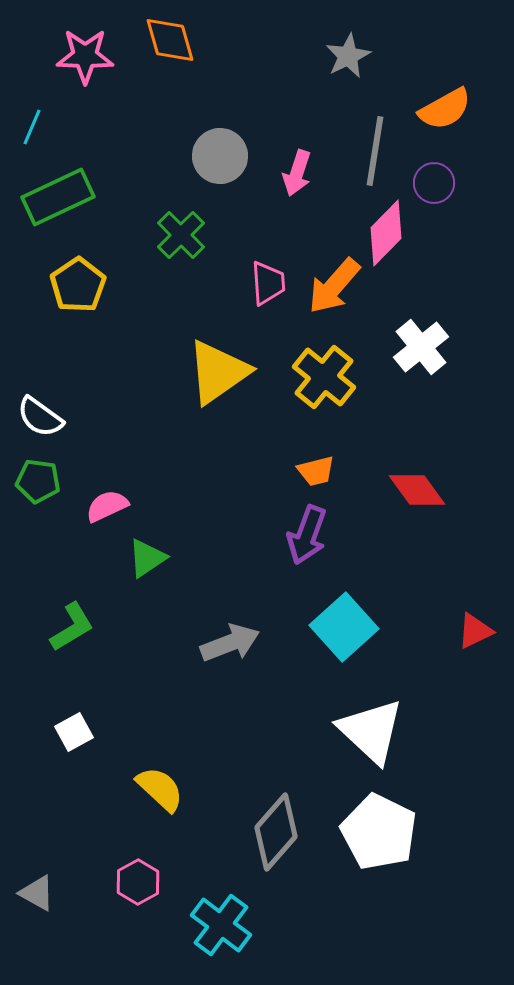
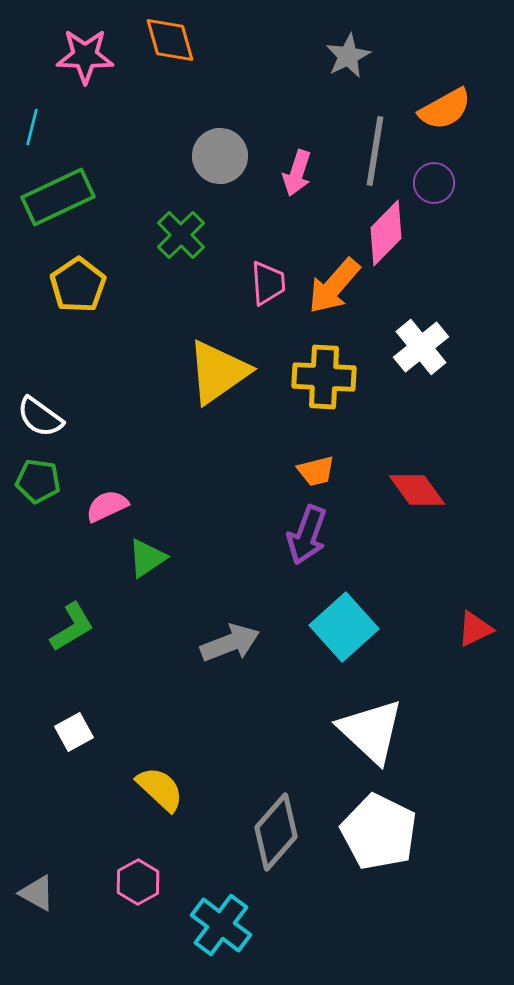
cyan line: rotated 9 degrees counterclockwise
yellow cross: rotated 36 degrees counterclockwise
red triangle: moved 2 px up
